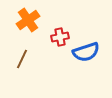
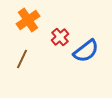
red cross: rotated 30 degrees counterclockwise
blue semicircle: moved 1 px up; rotated 20 degrees counterclockwise
